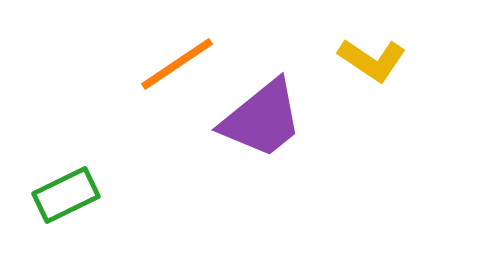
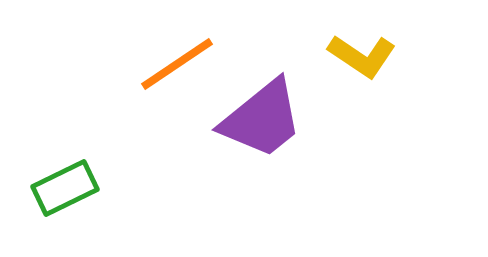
yellow L-shape: moved 10 px left, 4 px up
green rectangle: moved 1 px left, 7 px up
